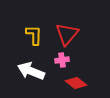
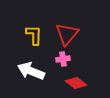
pink cross: moved 1 px right, 1 px up
